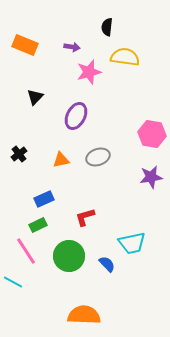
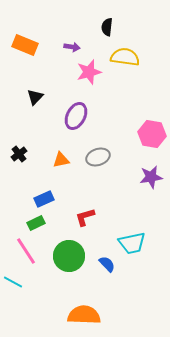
green rectangle: moved 2 px left, 2 px up
